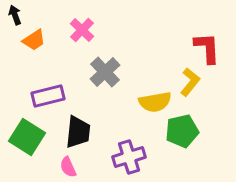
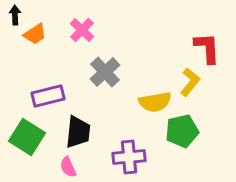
black arrow: rotated 18 degrees clockwise
orange trapezoid: moved 1 px right, 6 px up
purple cross: rotated 12 degrees clockwise
